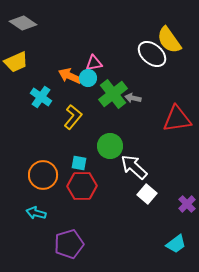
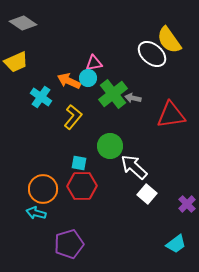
orange arrow: moved 1 px left, 5 px down
red triangle: moved 6 px left, 4 px up
orange circle: moved 14 px down
